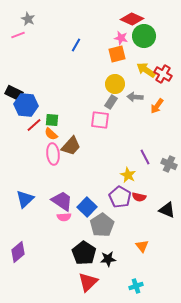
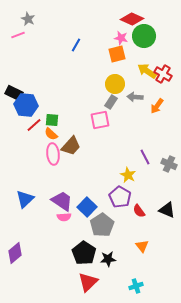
yellow arrow: moved 1 px right, 1 px down
pink square: rotated 18 degrees counterclockwise
red semicircle: moved 14 px down; rotated 40 degrees clockwise
purple diamond: moved 3 px left, 1 px down
